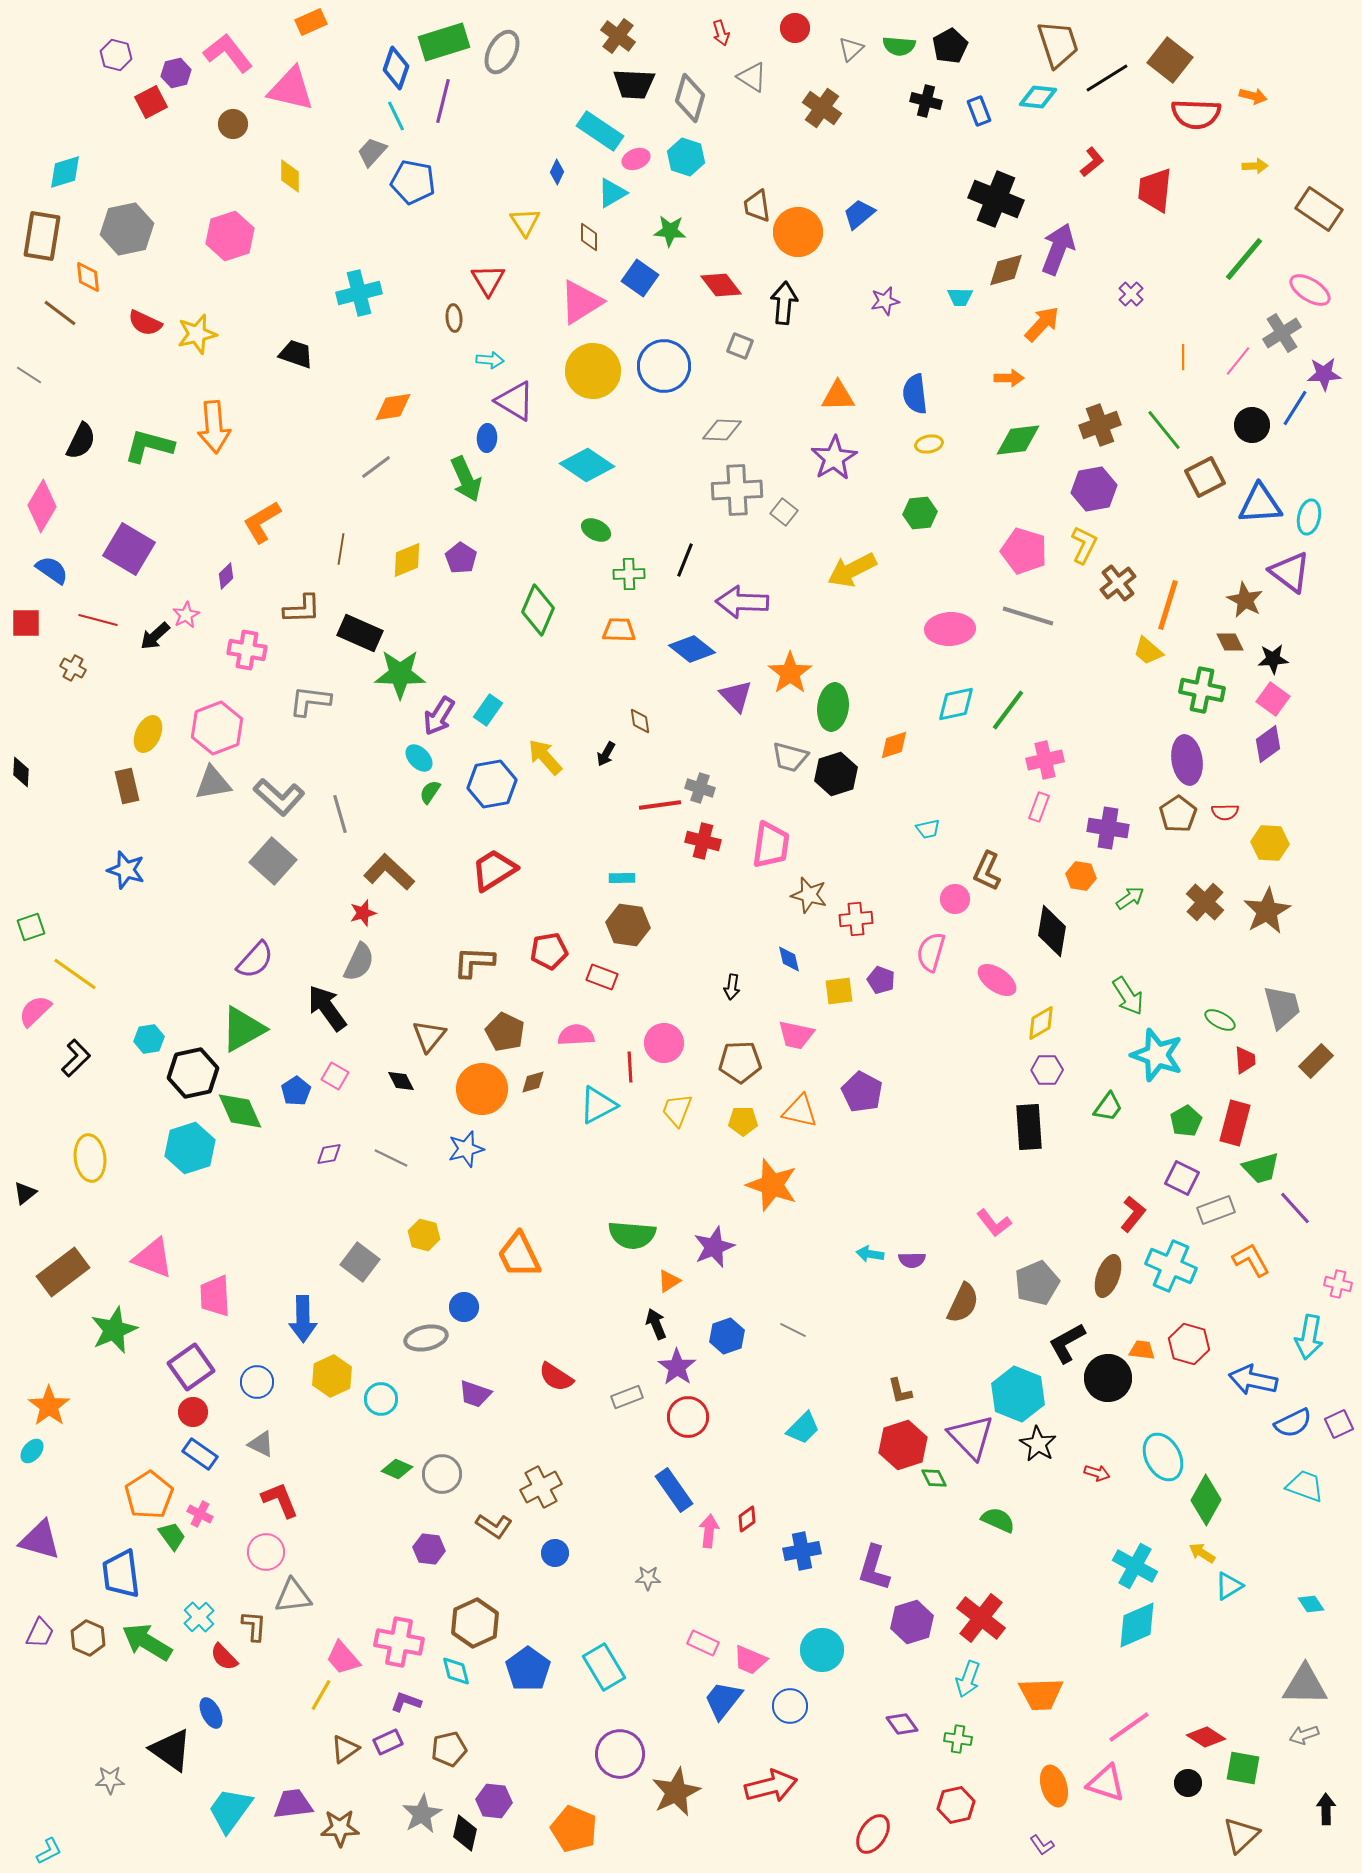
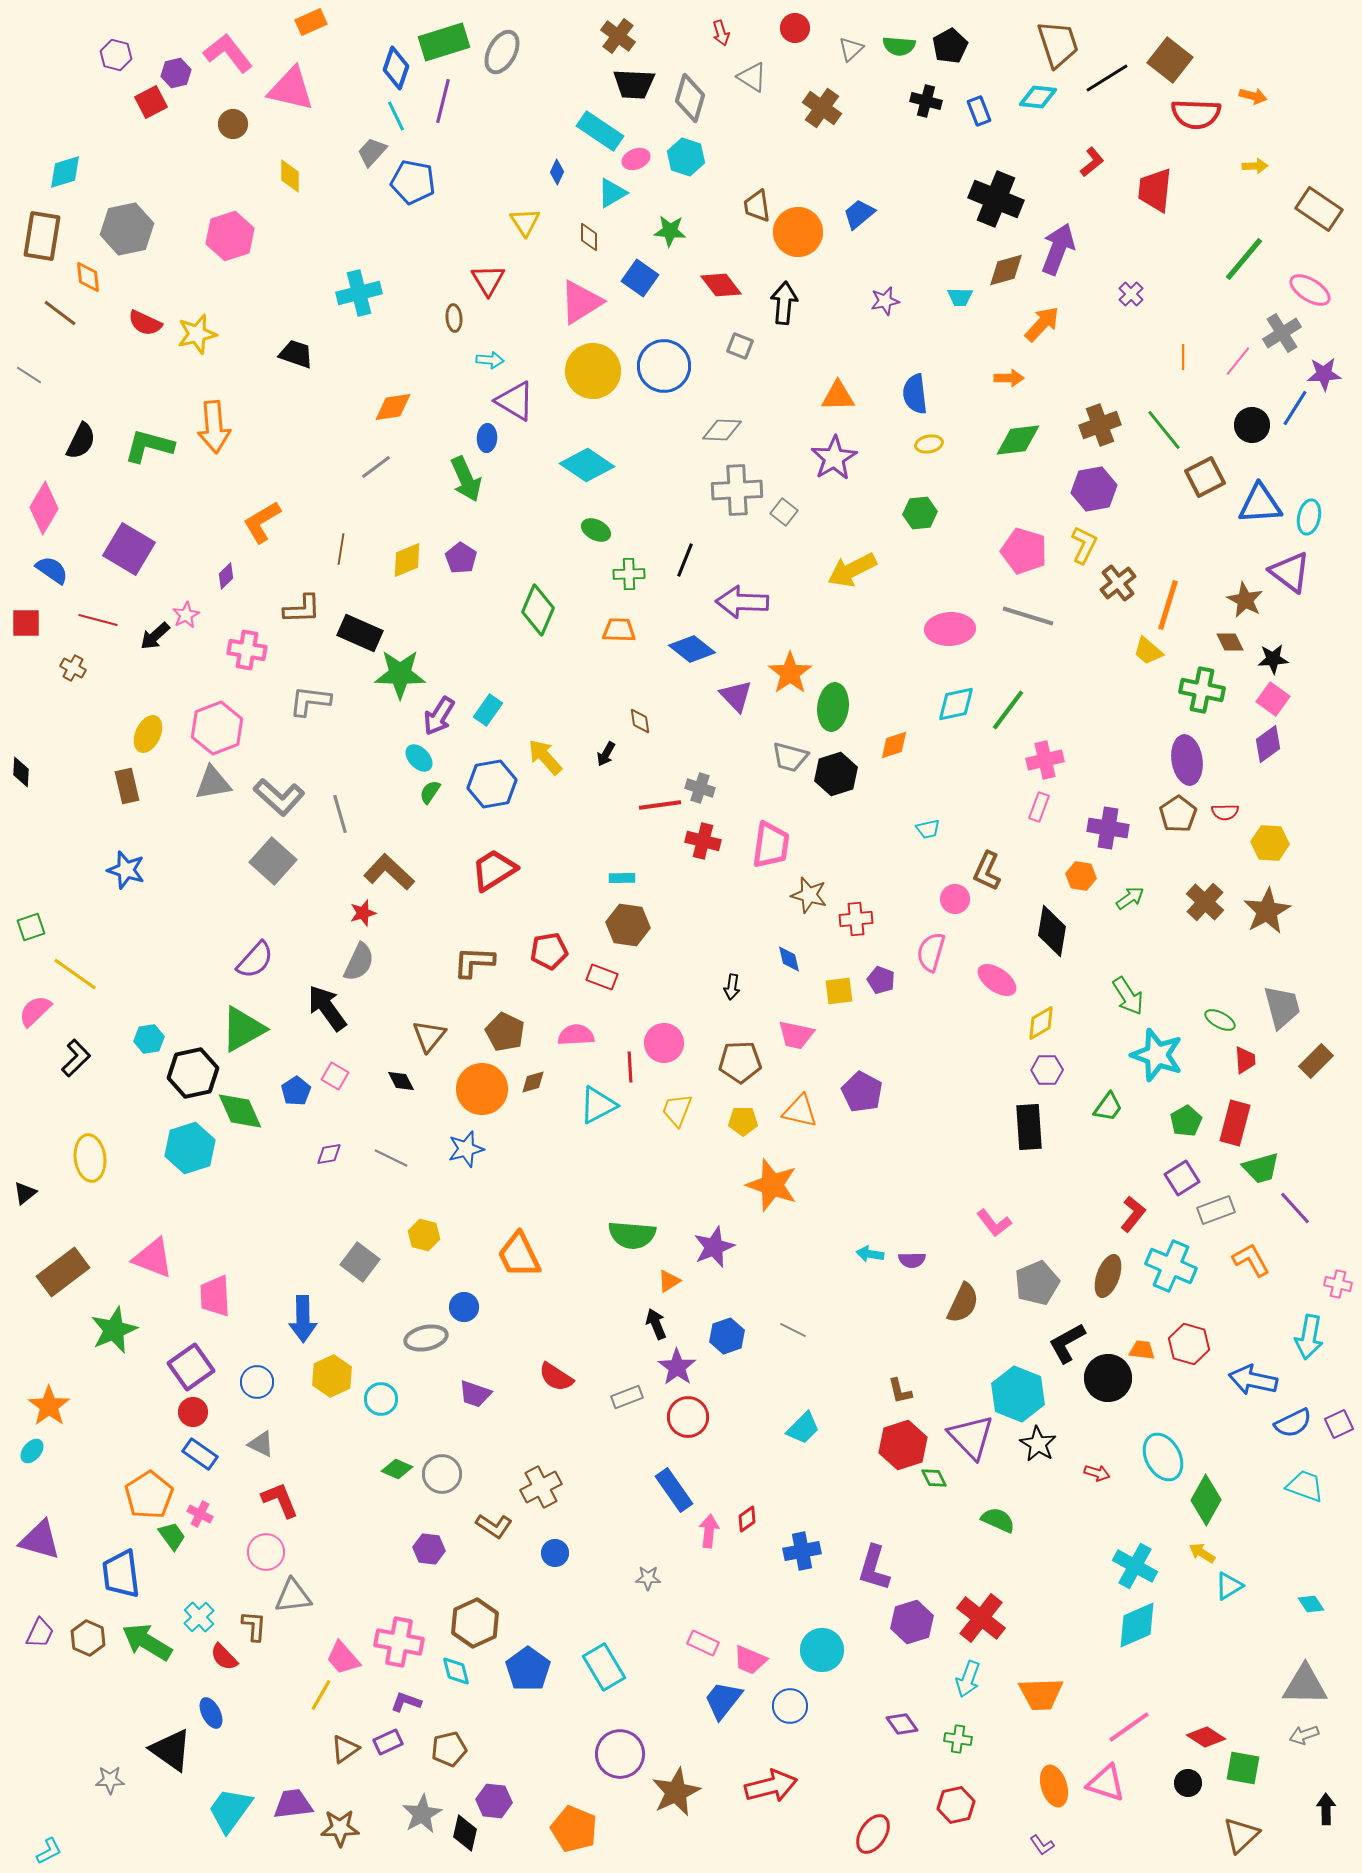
pink diamond at (42, 506): moved 2 px right, 2 px down
purple square at (1182, 1178): rotated 32 degrees clockwise
